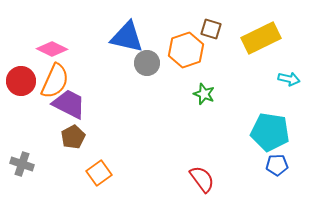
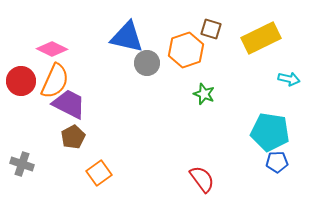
blue pentagon: moved 3 px up
